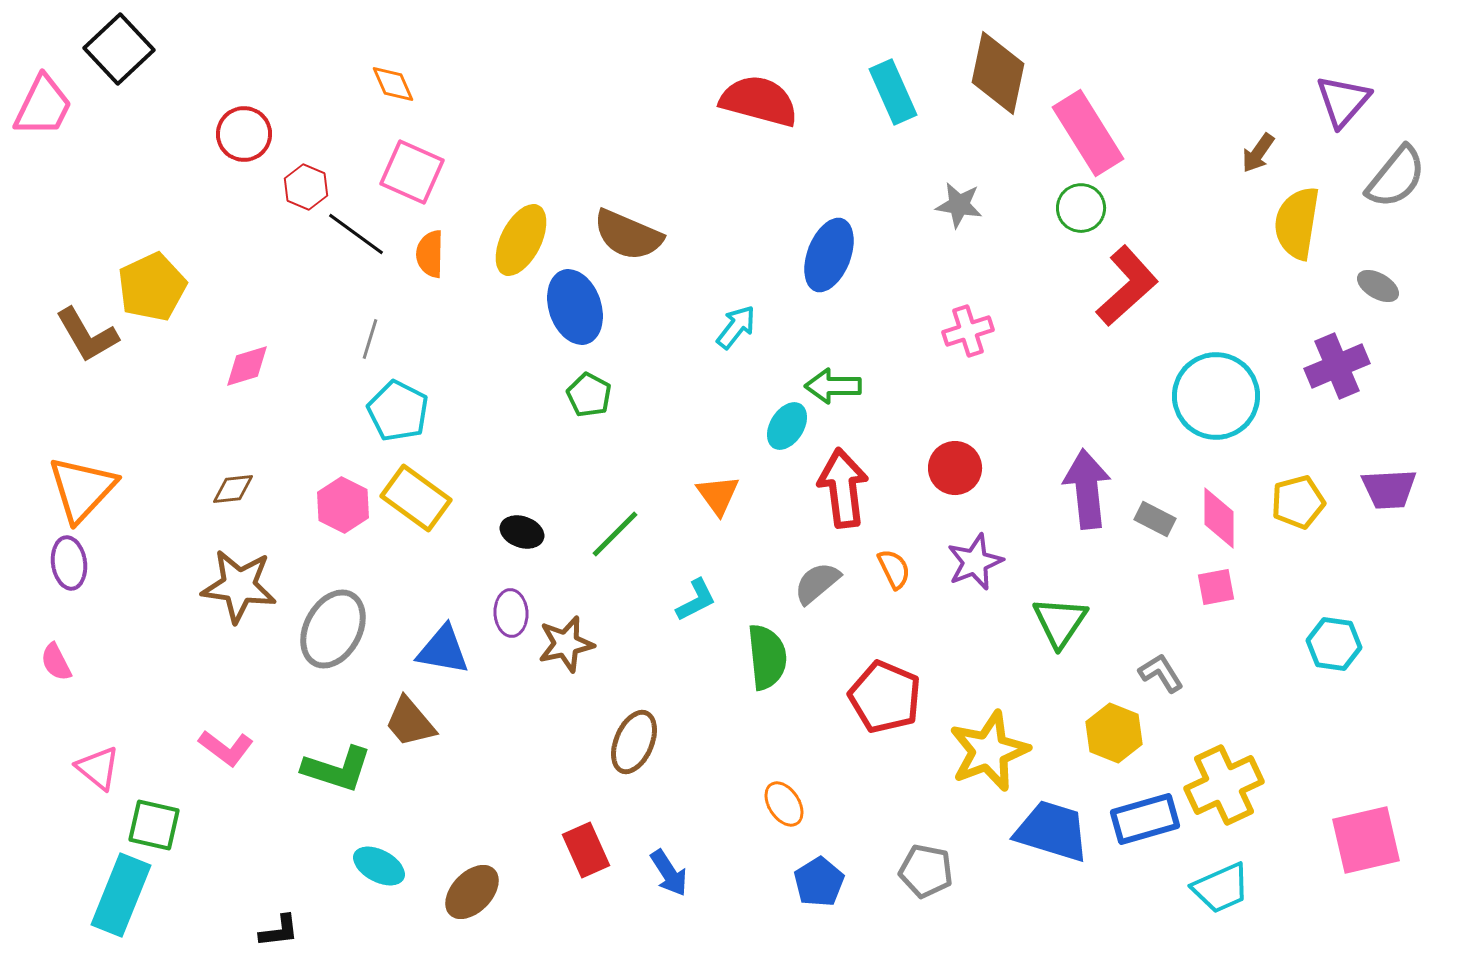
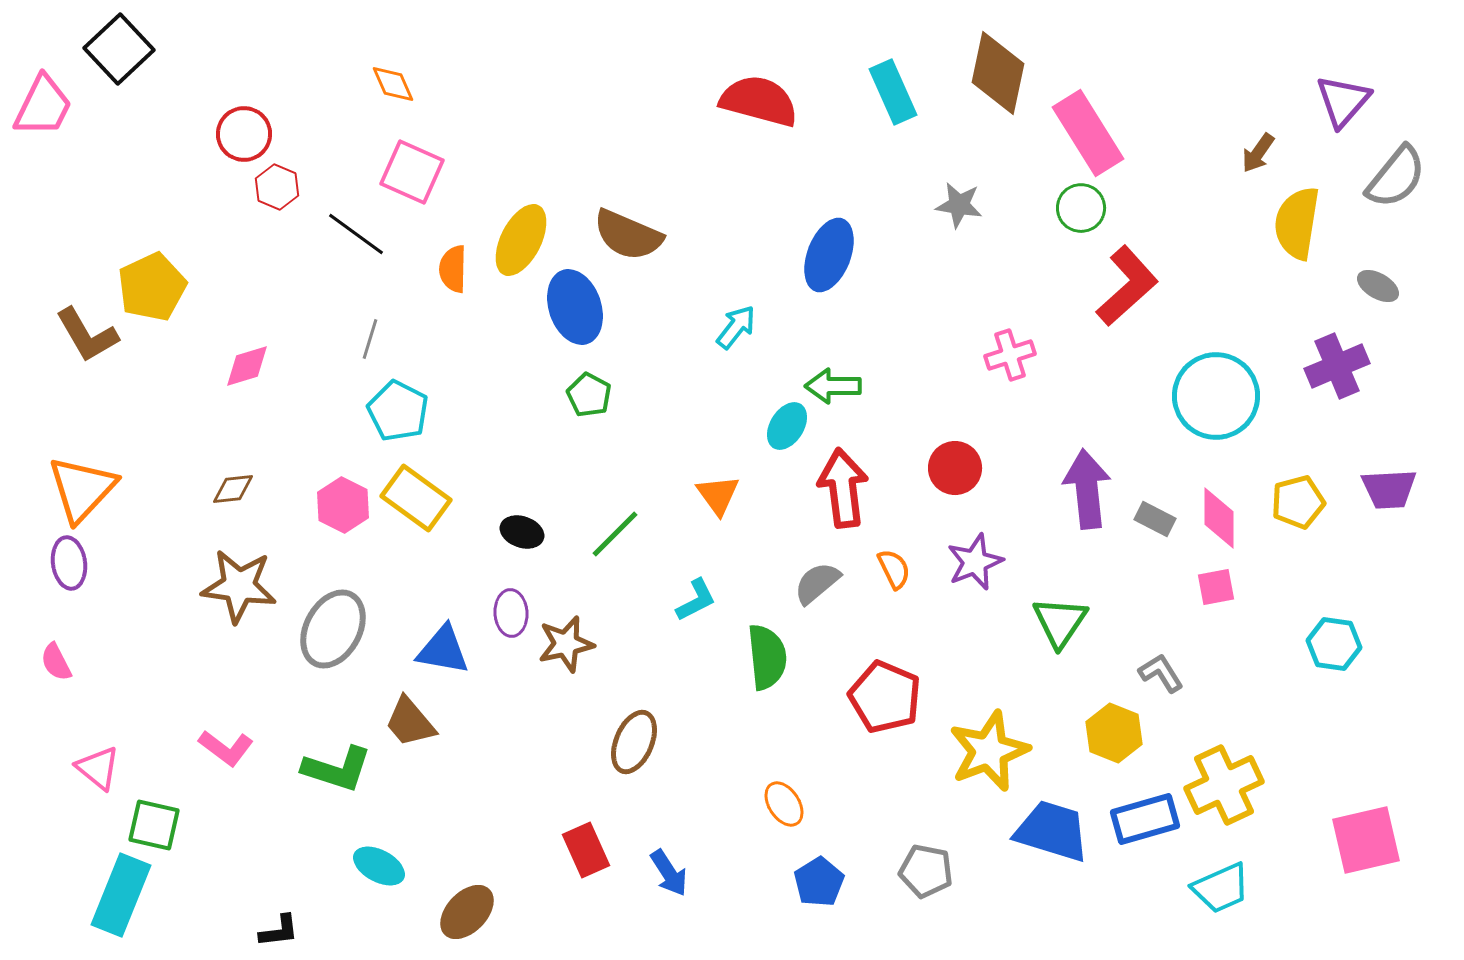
red hexagon at (306, 187): moved 29 px left
orange semicircle at (430, 254): moved 23 px right, 15 px down
pink cross at (968, 331): moved 42 px right, 24 px down
brown ellipse at (472, 892): moved 5 px left, 20 px down
